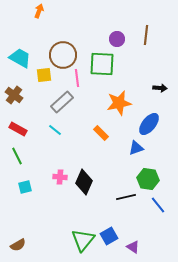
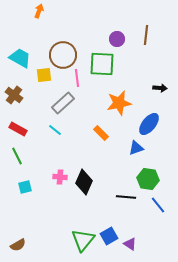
gray rectangle: moved 1 px right, 1 px down
black line: rotated 18 degrees clockwise
purple triangle: moved 3 px left, 3 px up
